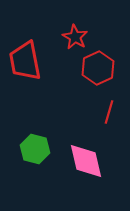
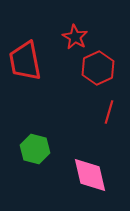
pink diamond: moved 4 px right, 14 px down
